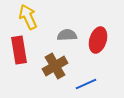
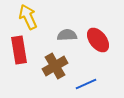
red ellipse: rotated 55 degrees counterclockwise
